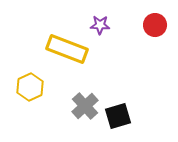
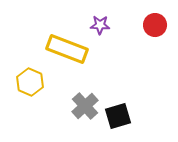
yellow hexagon: moved 5 px up; rotated 12 degrees counterclockwise
